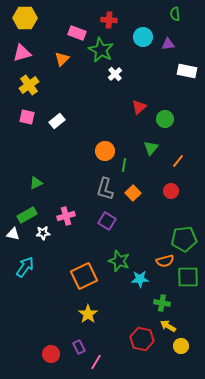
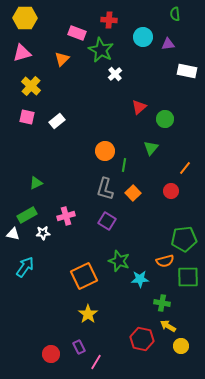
yellow cross at (29, 85): moved 2 px right, 1 px down; rotated 12 degrees counterclockwise
orange line at (178, 161): moved 7 px right, 7 px down
